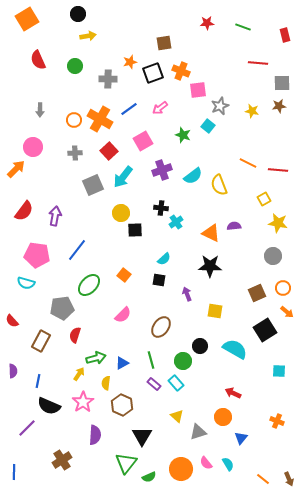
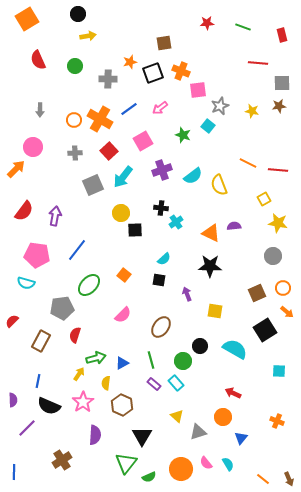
red rectangle at (285, 35): moved 3 px left
red semicircle at (12, 321): rotated 88 degrees clockwise
purple semicircle at (13, 371): moved 29 px down
